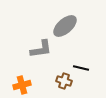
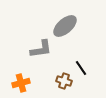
black line: rotated 42 degrees clockwise
orange cross: moved 1 px left, 2 px up
